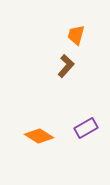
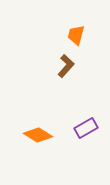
orange diamond: moved 1 px left, 1 px up
